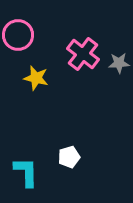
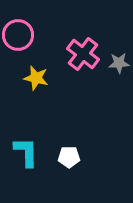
white pentagon: rotated 15 degrees clockwise
cyan L-shape: moved 20 px up
